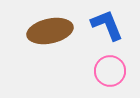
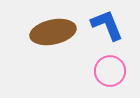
brown ellipse: moved 3 px right, 1 px down
